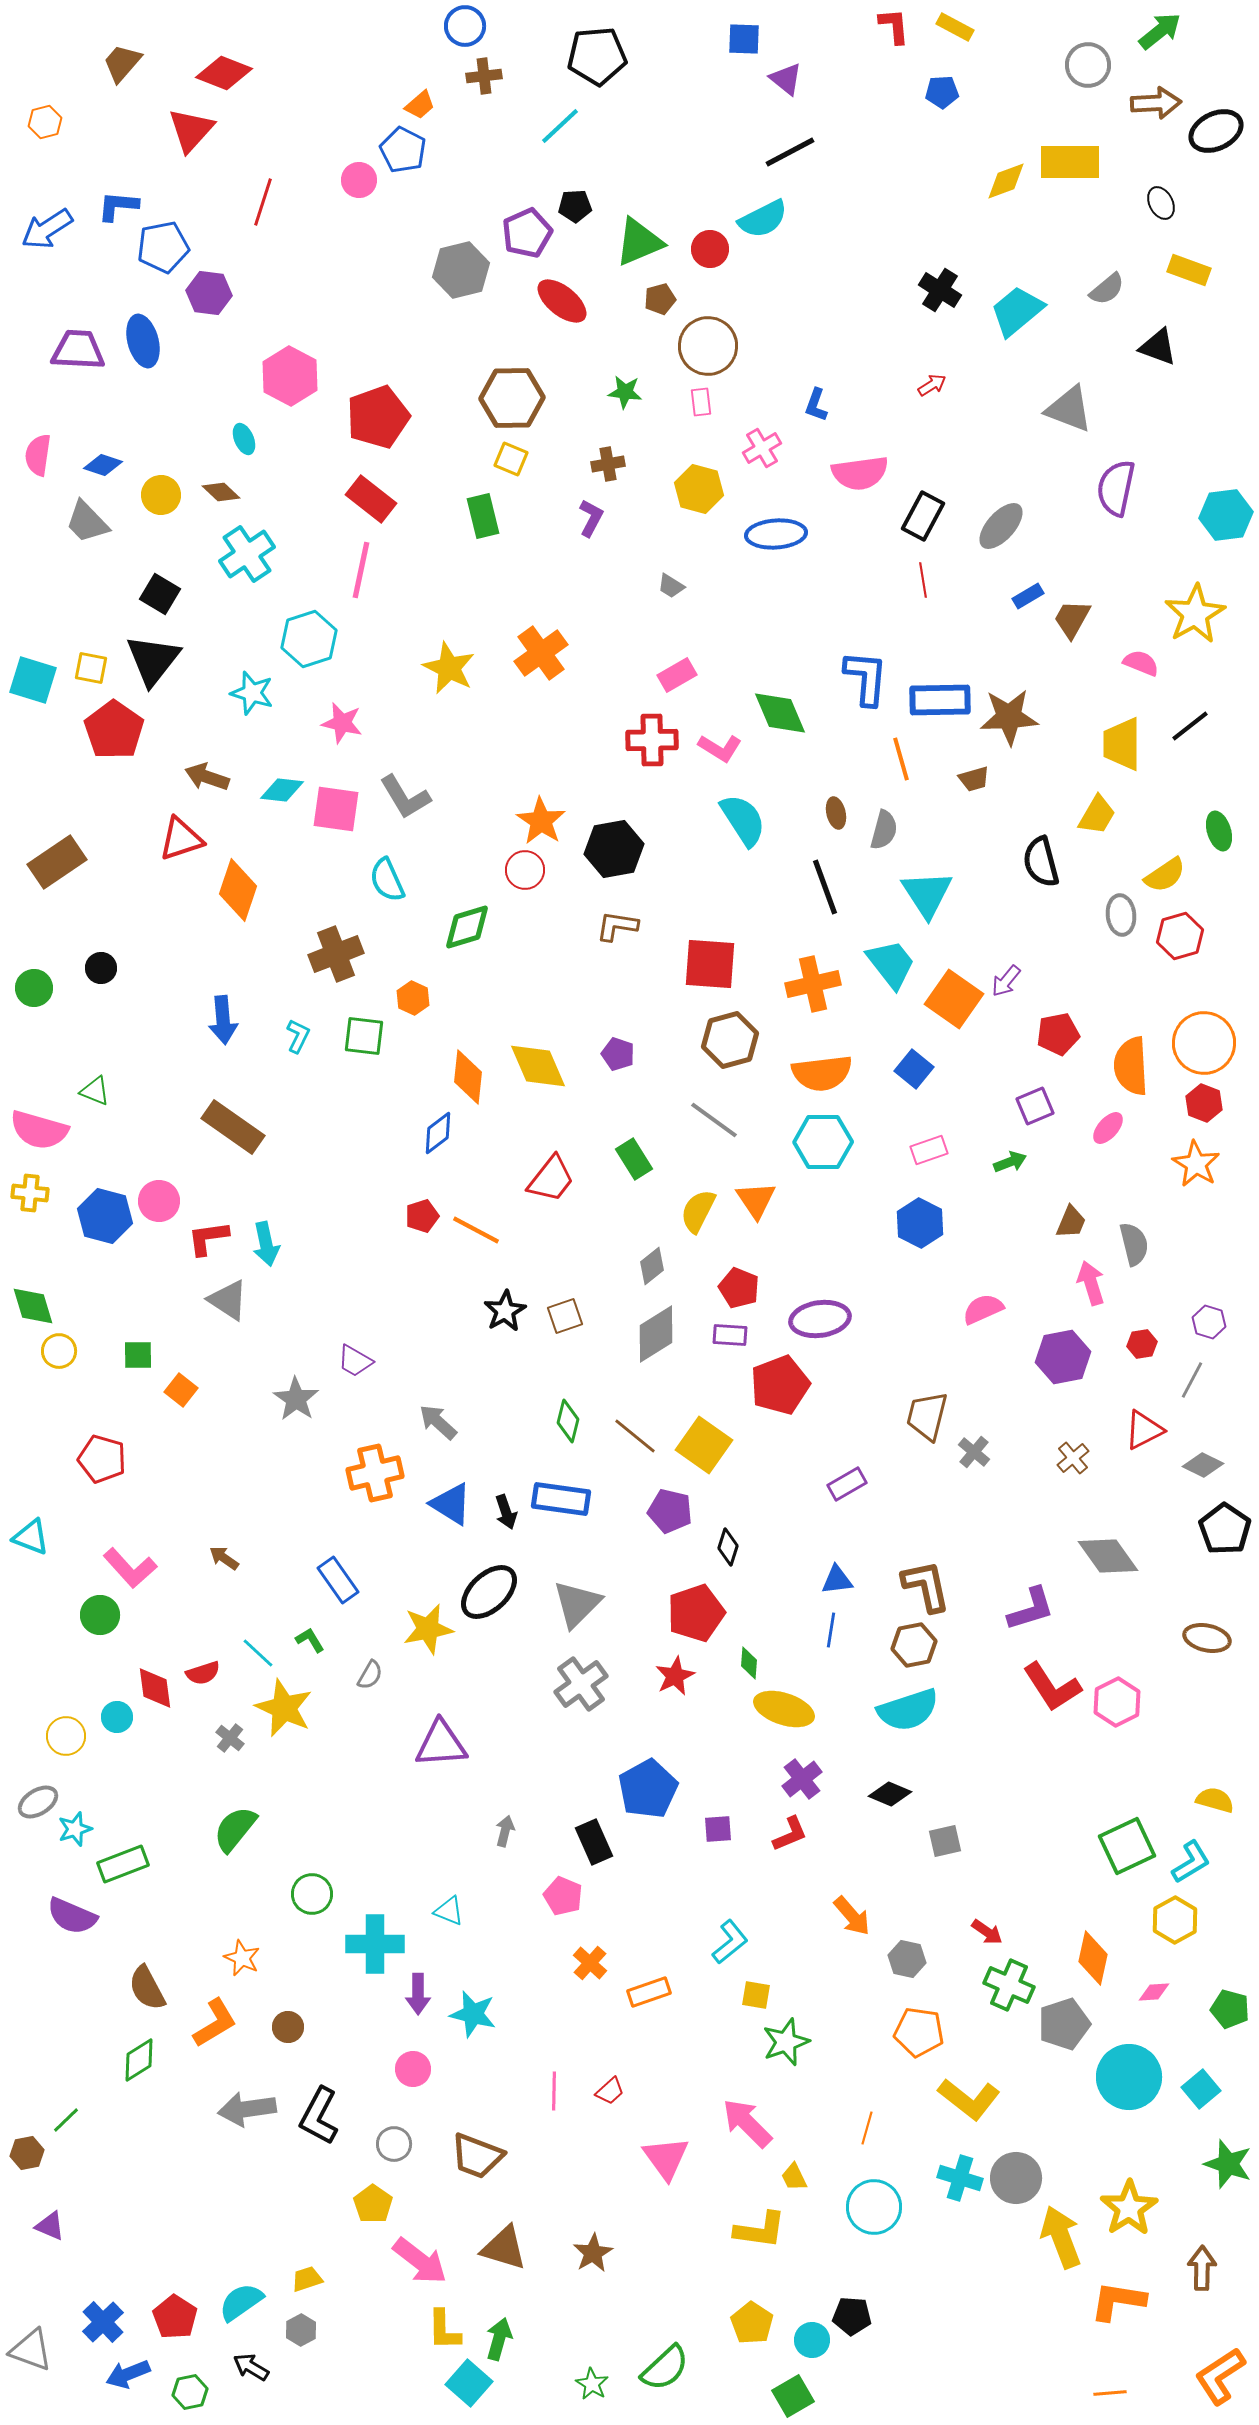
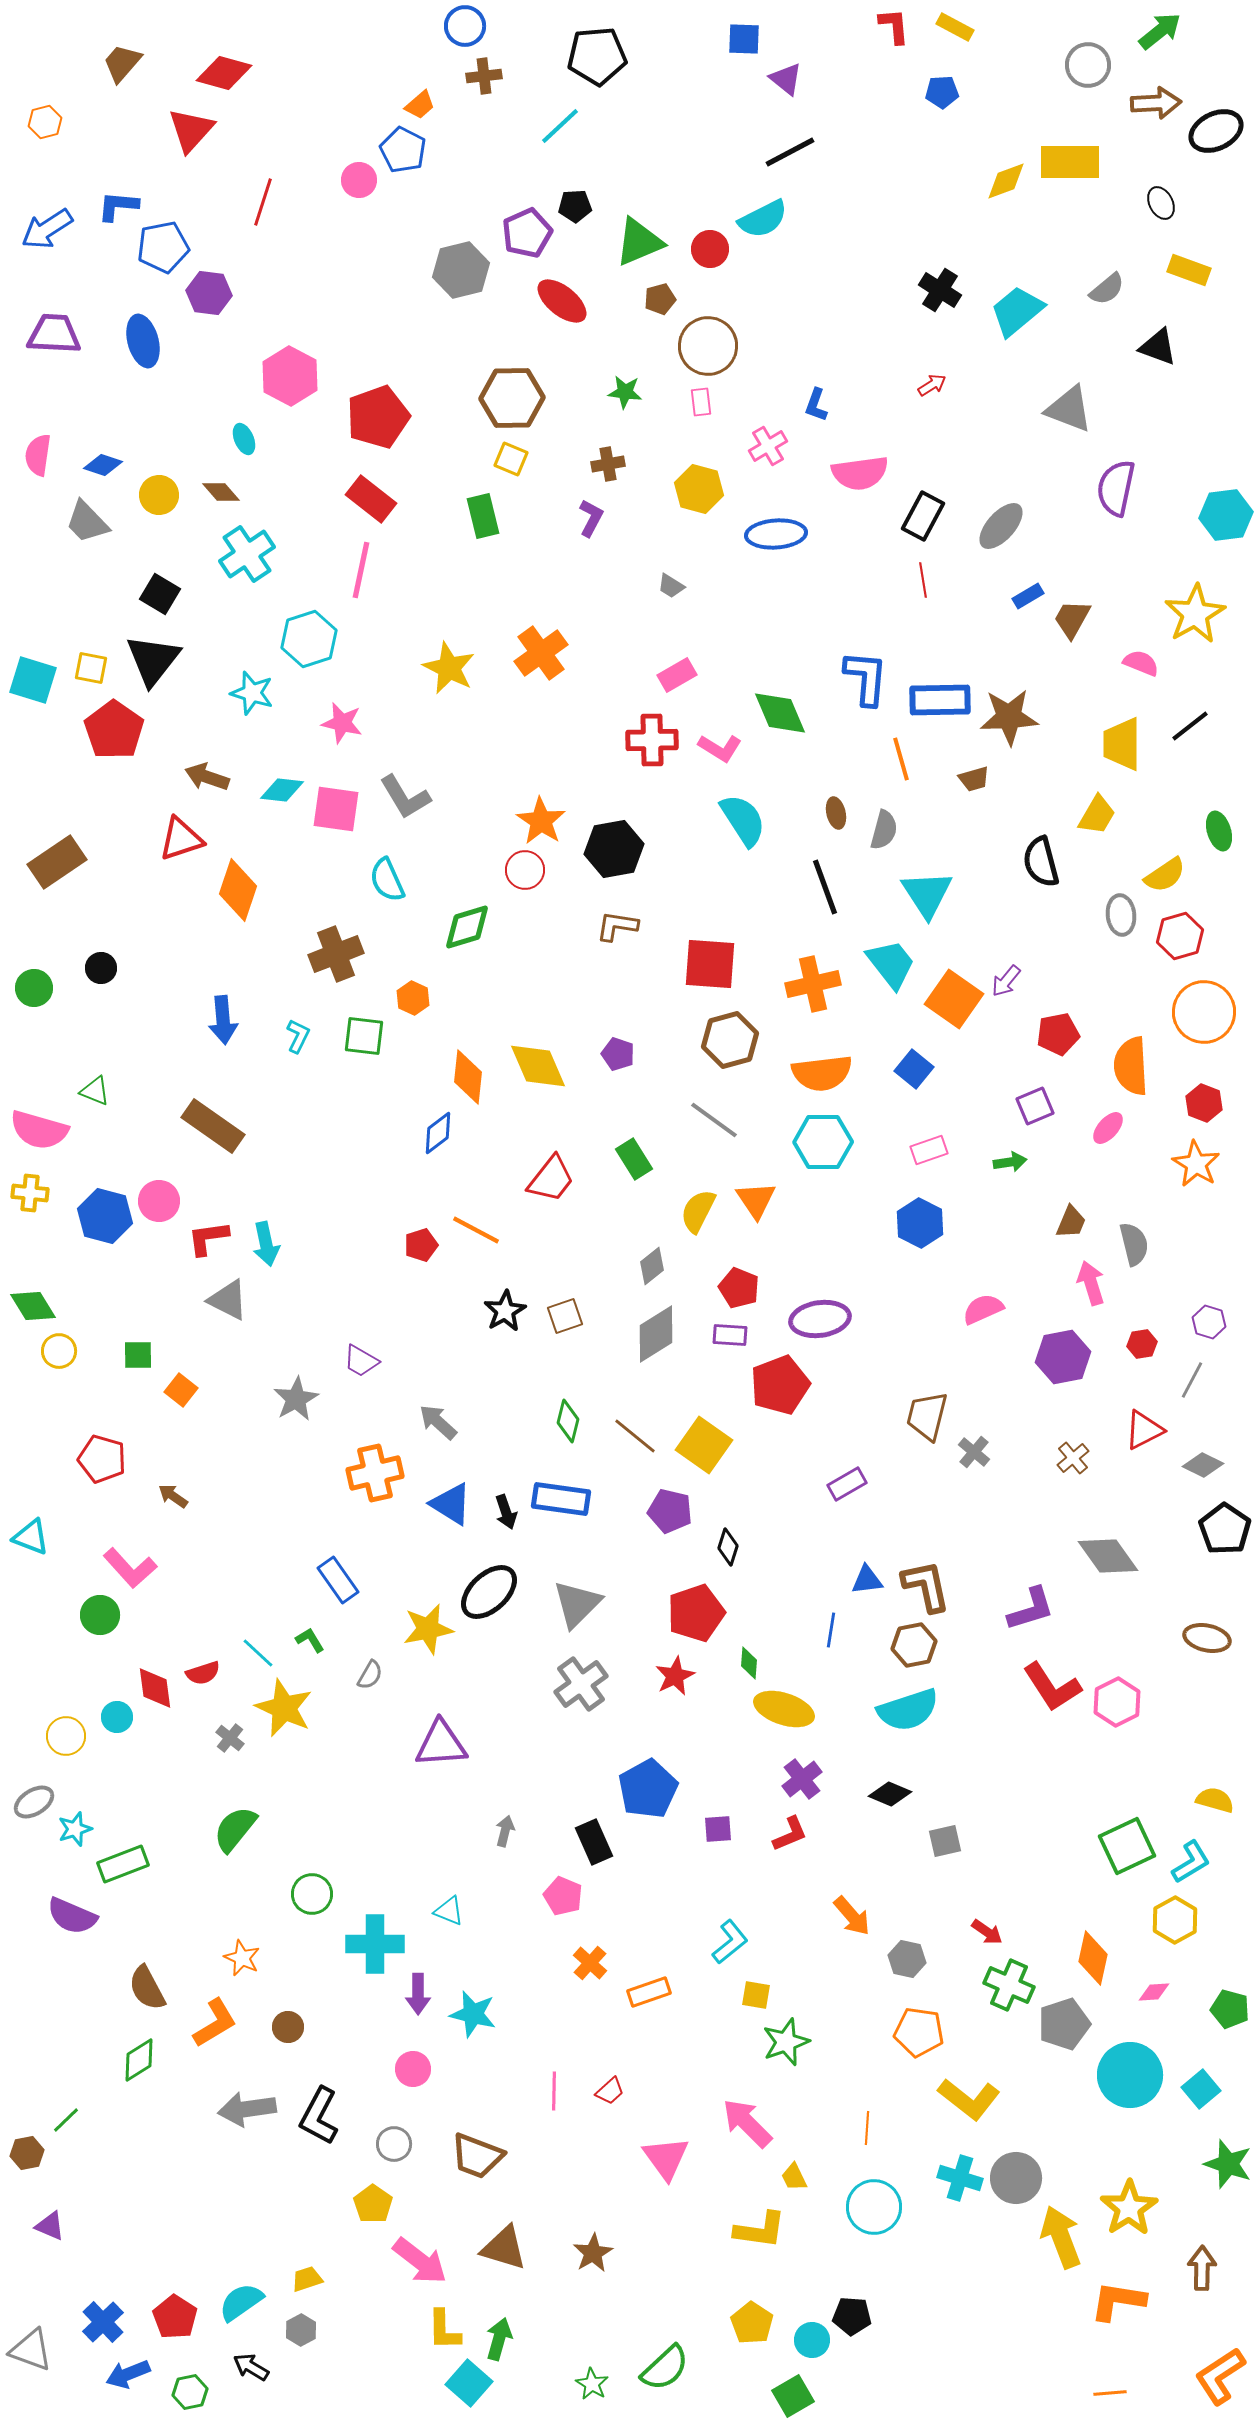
red diamond at (224, 73): rotated 6 degrees counterclockwise
purple trapezoid at (78, 350): moved 24 px left, 16 px up
pink cross at (762, 448): moved 6 px right, 2 px up
brown diamond at (221, 492): rotated 6 degrees clockwise
yellow circle at (161, 495): moved 2 px left
orange circle at (1204, 1043): moved 31 px up
brown rectangle at (233, 1127): moved 20 px left, 1 px up
green arrow at (1010, 1162): rotated 12 degrees clockwise
red pentagon at (422, 1216): moved 1 px left, 29 px down
gray triangle at (228, 1300): rotated 6 degrees counterclockwise
green diamond at (33, 1306): rotated 15 degrees counterclockwise
purple trapezoid at (355, 1361): moved 6 px right
gray star at (296, 1399): rotated 9 degrees clockwise
brown arrow at (224, 1558): moved 51 px left, 62 px up
blue triangle at (837, 1580): moved 30 px right
gray ellipse at (38, 1802): moved 4 px left
cyan circle at (1129, 2077): moved 1 px right, 2 px up
orange line at (867, 2128): rotated 12 degrees counterclockwise
